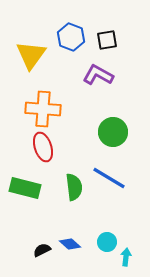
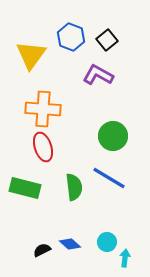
black square: rotated 30 degrees counterclockwise
green circle: moved 4 px down
cyan arrow: moved 1 px left, 1 px down
